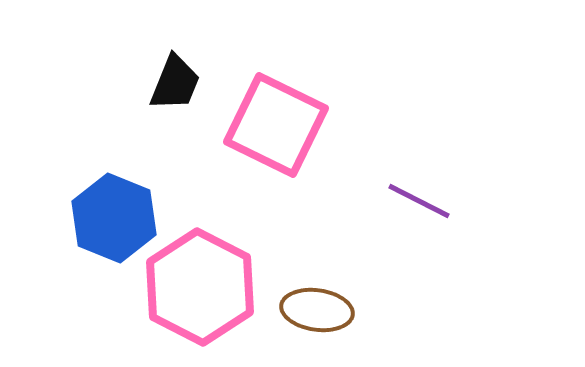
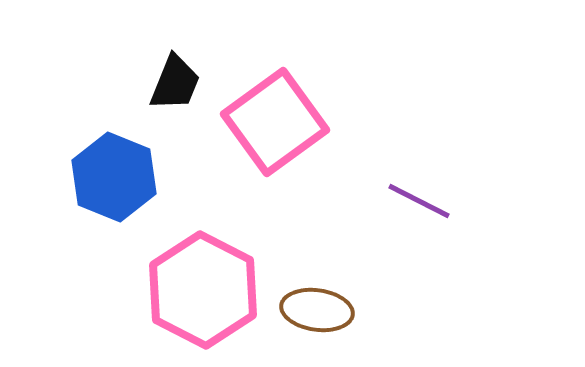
pink square: moved 1 px left, 3 px up; rotated 28 degrees clockwise
blue hexagon: moved 41 px up
pink hexagon: moved 3 px right, 3 px down
